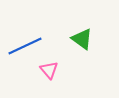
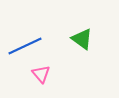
pink triangle: moved 8 px left, 4 px down
